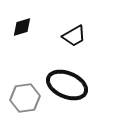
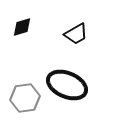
black trapezoid: moved 2 px right, 2 px up
